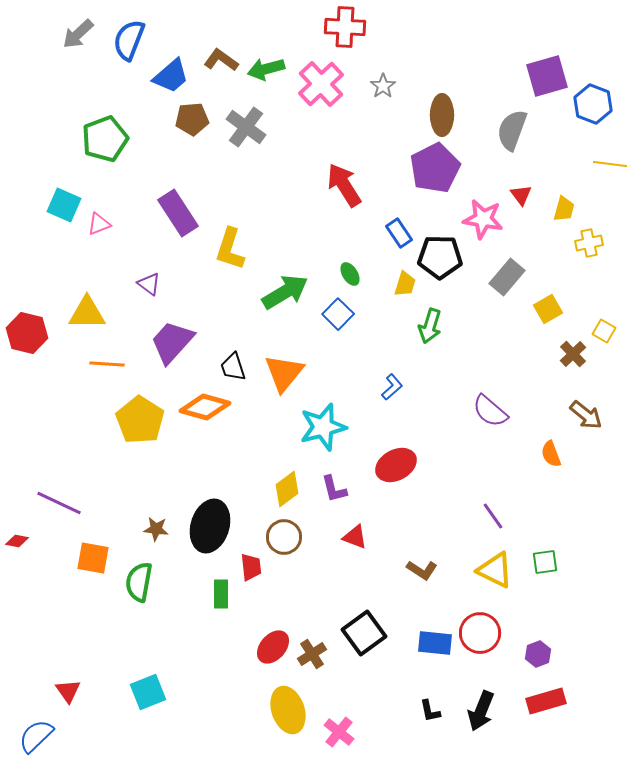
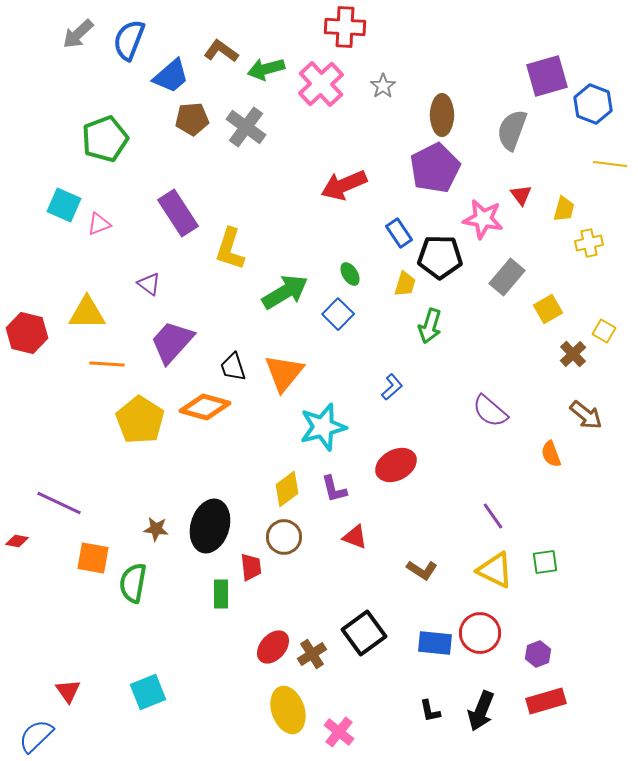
brown L-shape at (221, 60): moved 9 px up
red arrow at (344, 185): rotated 81 degrees counterclockwise
green semicircle at (139, 582): moved 6 px left, 1 px down
